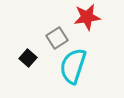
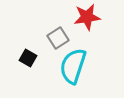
gray square: moved 1 px right
black square: rotated 12 degrees counterclockwise
